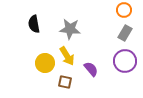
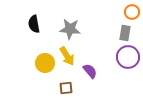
orange circle: moved 8 px right, 2 px down
gray rectangle: rotated 21 degrees counterclockwise
purple circle: moved 3 px right, 4 px up
purple semicircle: moved 1 px left, 2 px down
brown square: moved 1 px right, 6 px down; rotated 16 degrees counterclockwise
